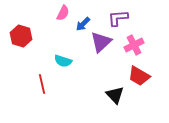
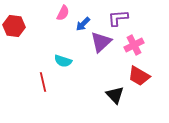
red hexagon: moved 7 px left, 10 px up; rotated 10 degrees counterclockwise
red line: moved 1 px right, 2 px up
